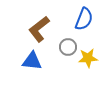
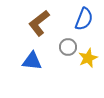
brown L-shape: moved 6 px up
yellow star: rotated 18 degrees counterclockwise
